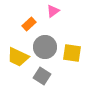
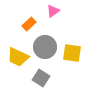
gray square: moved 1 px left, 2 px down
